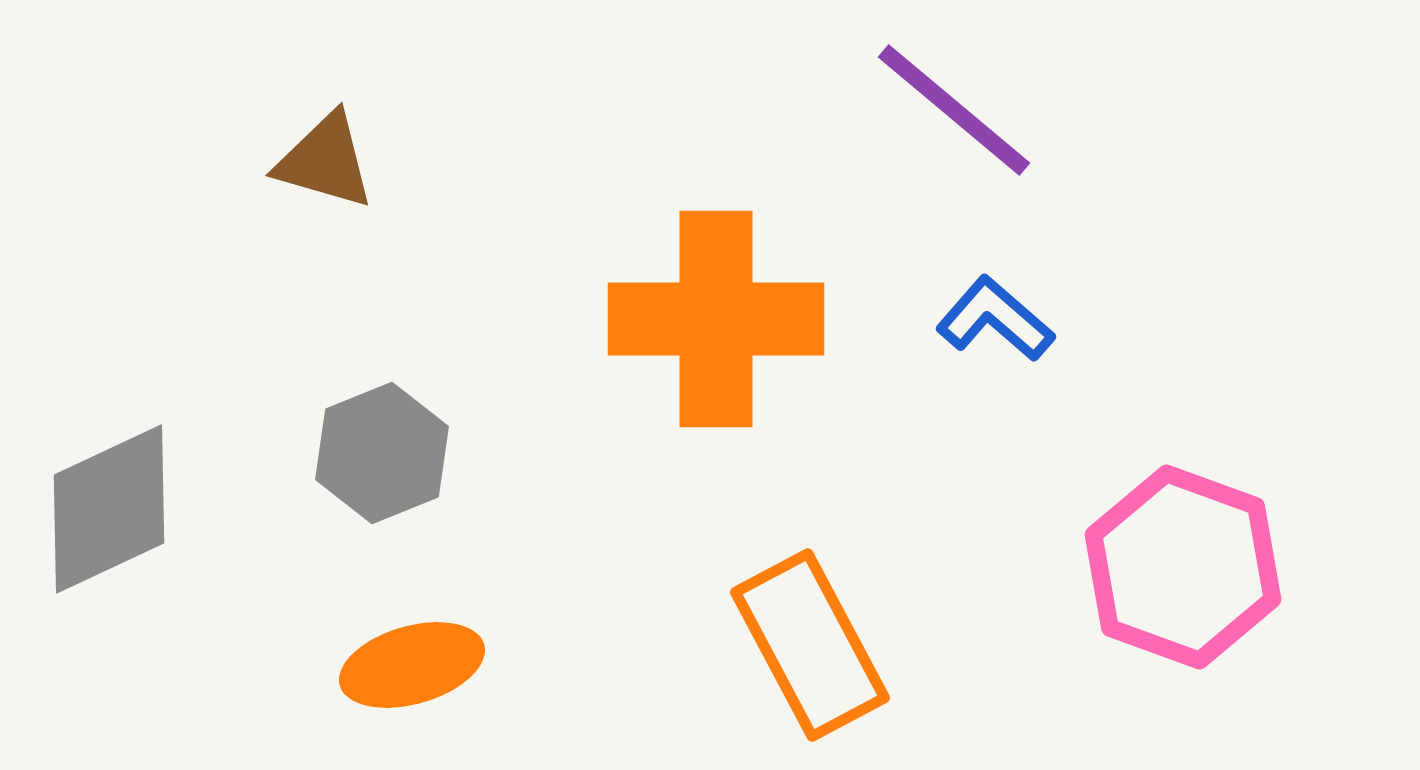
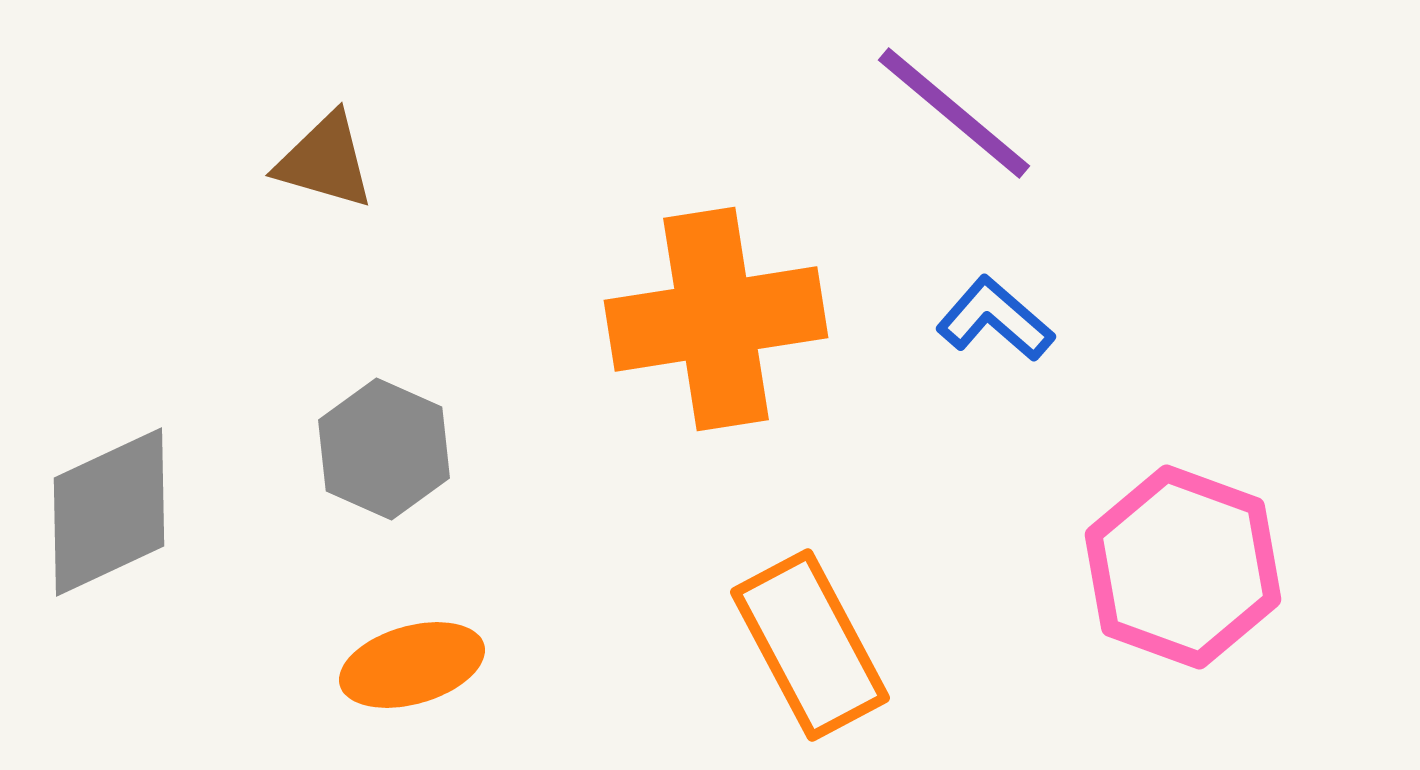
purple line: moved 3 px down
orange cross: rotated 9 degrees counterclockwise
gray hexagon: moved 2 px right, 4 px up; rotated 14 degrees counterclockwise
gray diamond: moved 3 px down
